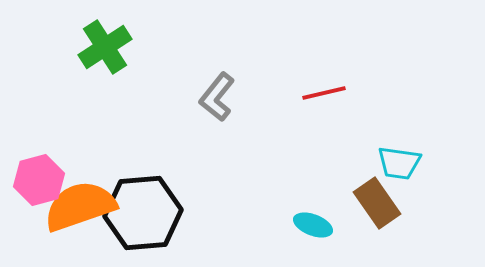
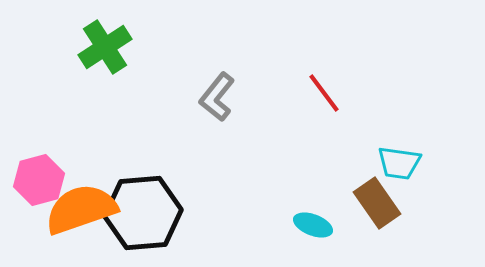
red line: rotated 66 degrees clockwise
orange semicircle: moved 1 px right, 3 px down
